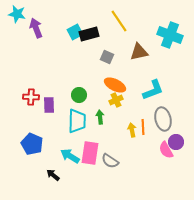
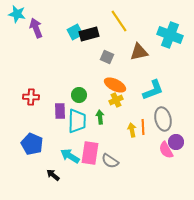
purple rectangle: moved 11 px right, 6 px down
